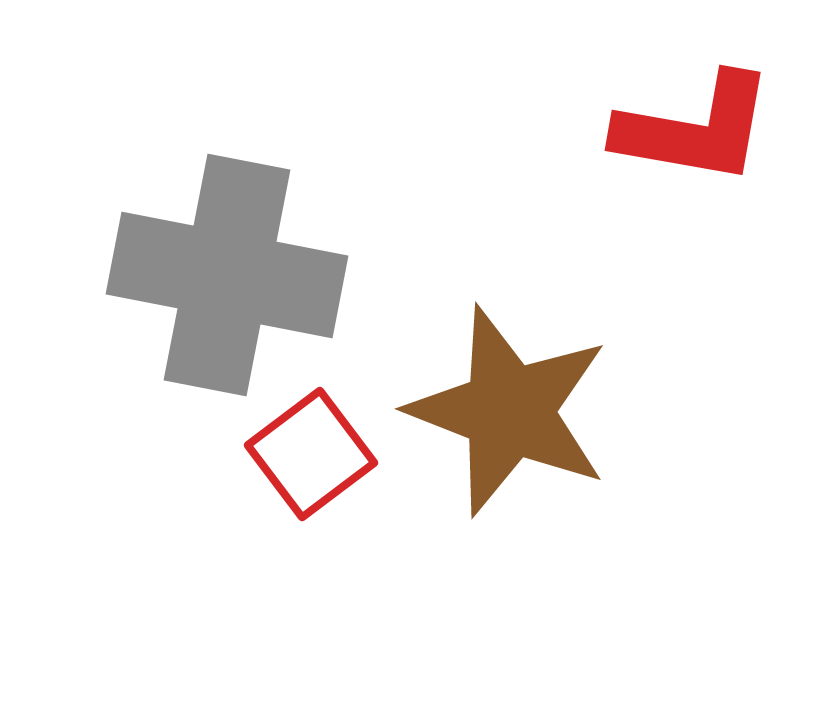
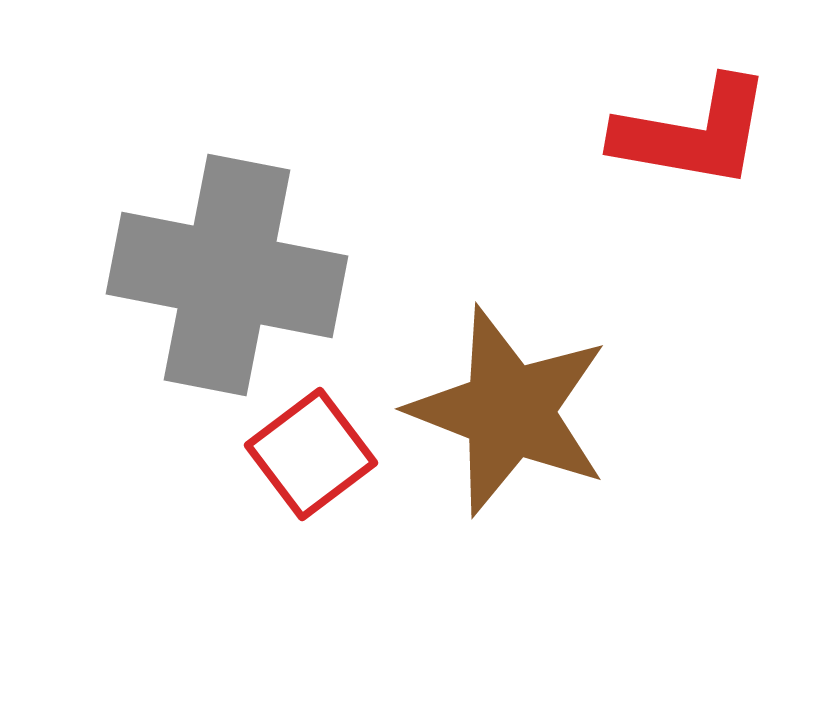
red L-shape: moved 2 px left, 4 px down
